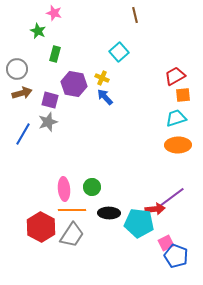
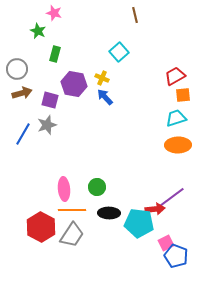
gray star: moved 1 px left, 3 px down
green circle: moved 5 px right
